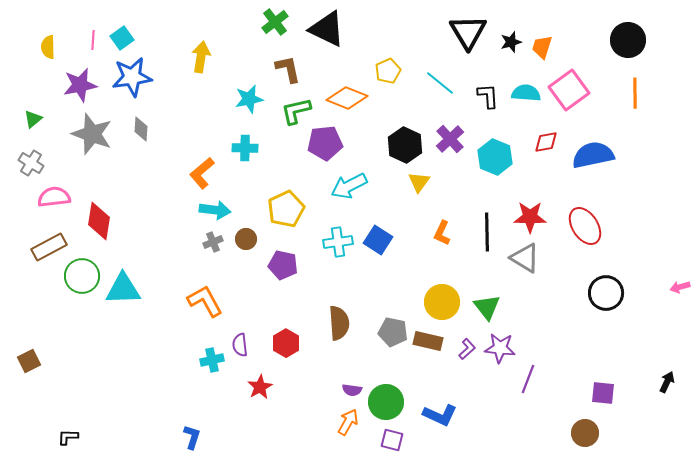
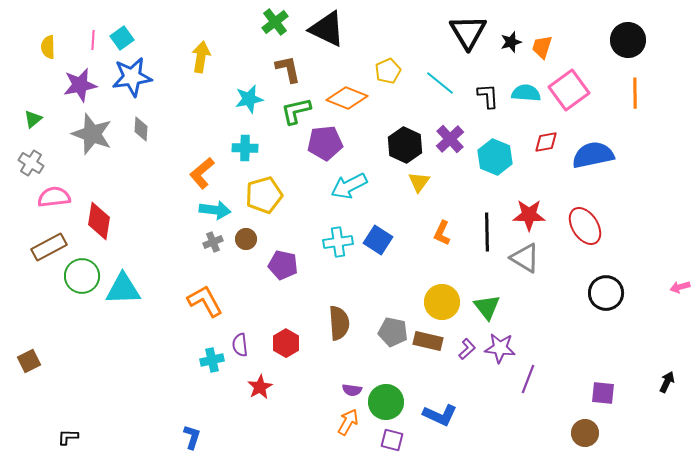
yellow pentagon at (286, 209): moved 22 px left, 14 px up; rotated 9 degrees clockwise
red star at (530, 217): moved 1 px left, 2 px up
